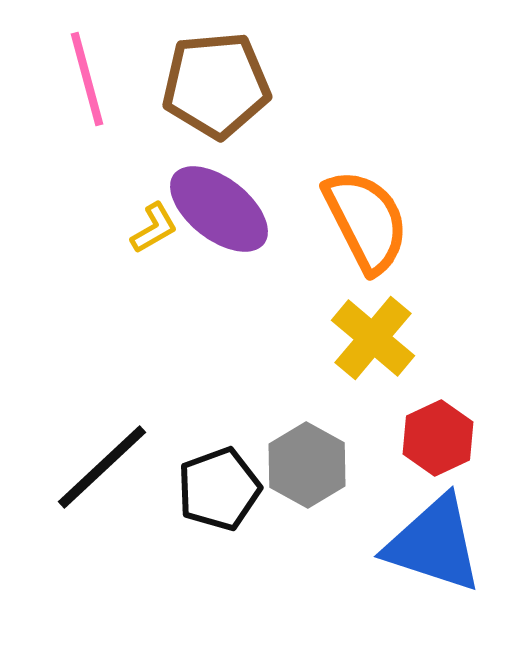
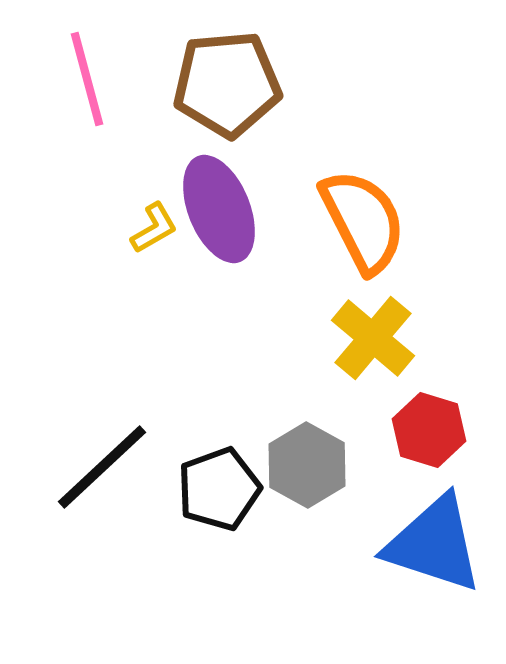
brown pentagon: moved 11 px right, 1 px up
purple ellipse: rotated 30 degrees clockwise
orange semicircle: moved 3 px left
red hexagon: moved 9 px left, 8 px up; rotated 18 degrees counterclockwise
